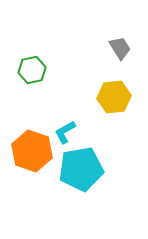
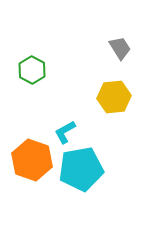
green hexagon: rotated 20 degrees counterclockwise
orange hexagon: moved 9 px down
